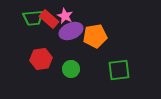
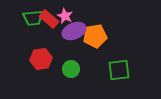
purple ellipse: moved 3 px right
